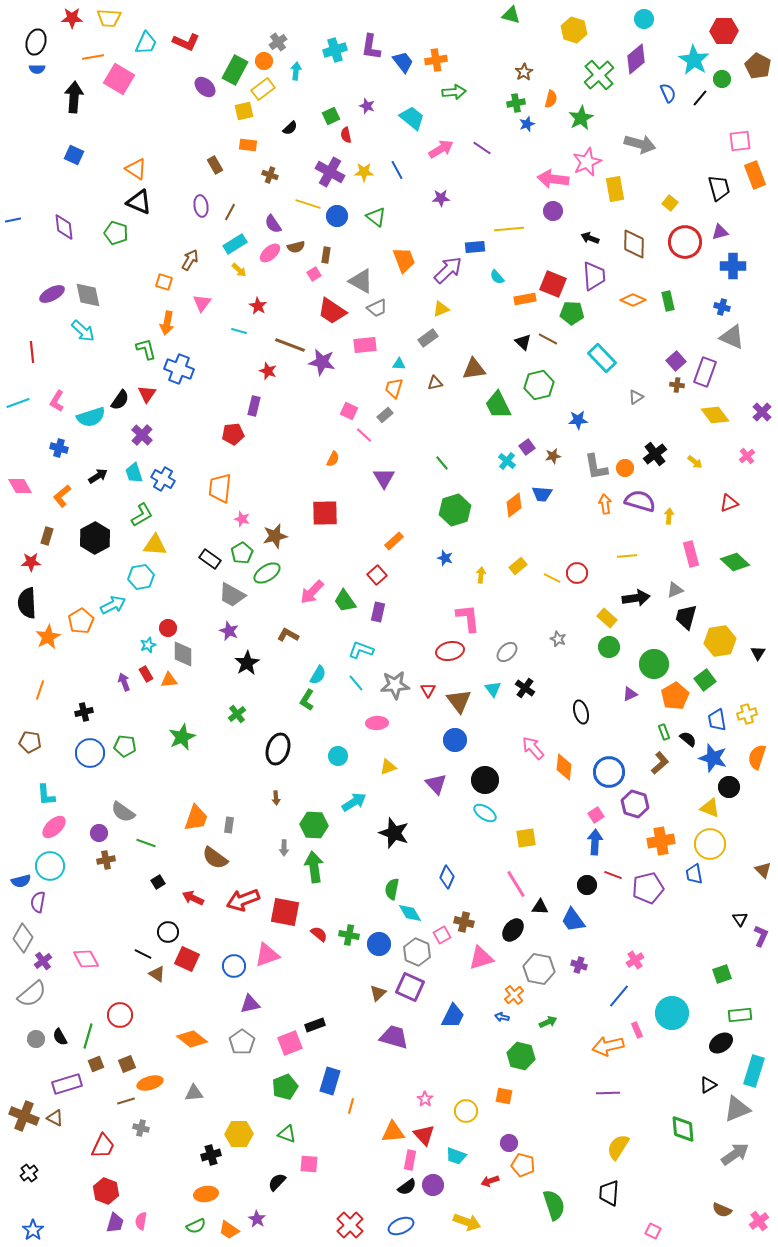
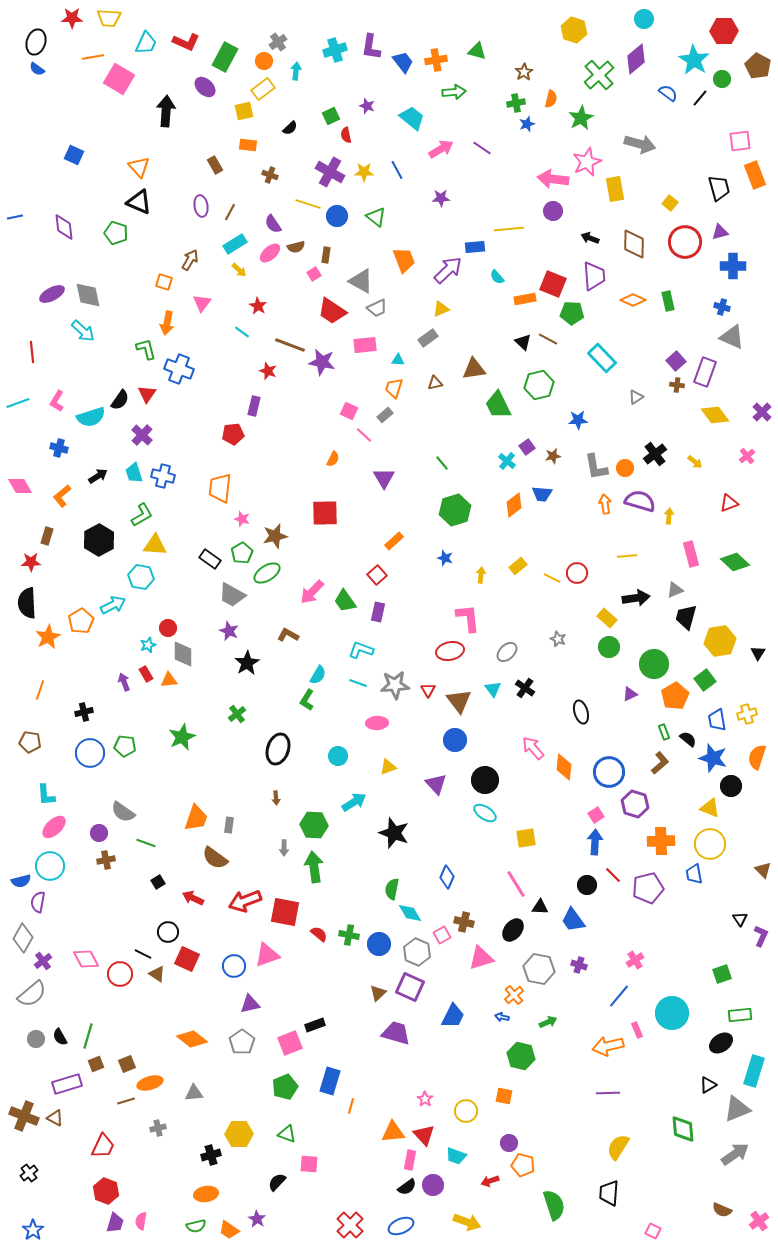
green triangle at (511, 15): moved 34 px left, 36 px down
blue semicircle at (37, 69): rotated 35 degrees clockwise
green rectangle at (235, 70): moved 10 px left, 13 px up
blue semicircle at (668, 93): rotated 30 degrees counterclockwise
black arrow at (74, 97): moved 92 px right, 14 px down
orange triangle at (136, 169): moved 3 px right, 2 px up; rotated 15 degrees clockwise
blue line at (13, 220): moved 2 px right, 3 px up
cyan line at (239, 331): moved 3 px right, 1 px down; rotated 21 degrees clockwise
cyan triangle at (399, 364): moved 1 px left, 4 px up
blue cross at (163, 479): moved 3 px up; rotated 15 degrees counterclockwise
black hexagon at (95, 538): moved 4 px right, 2 px down
cyan hexagon at (141, 577): rotated 20 degrees clockwise
cyan line at (356, 683): moved 2 px right; rotated 30 degrees counterclockwise
black circle at (729, 787): moved 2 px right, 1 px up
orange cross at (661, 841): rotated 8 degrees clockwise
red line at (613, 875): rotated 24 degrees clockwise
red arrow at (243, 900): moved 2 px right, 1 px down
red circle at (120, 1015): moved 41 px up
purple trapezoid at (394, 1037): moved 2 px right, 4 px up
gray cross at (141, 1128): moved 17 px right; rotated 28 degrees counterclockwise
green semicircle at (196, 1226): rotated 12 degrees clockwise
